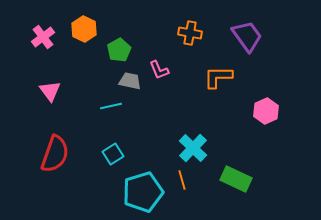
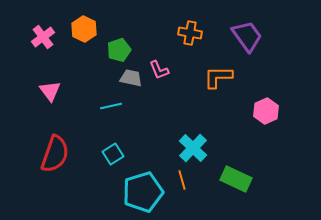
green pentagon: rotated 10 degrees clockwise
gray trapezoid: moved 1 px right, 3 px up
